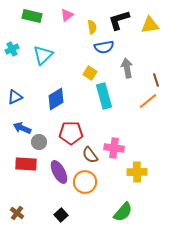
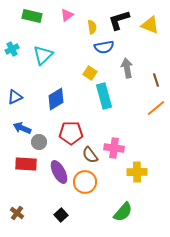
yellow triangle: rotated 30 degrees clockwise
orange line: moved 8 px right, 7 px down
